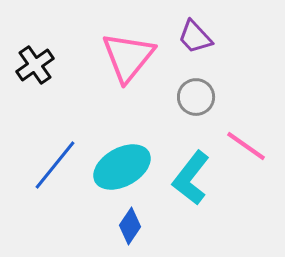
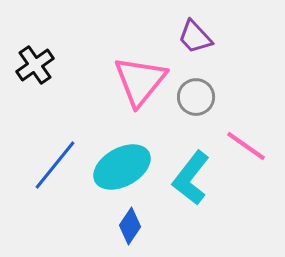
pink triangle: moved 12 px right, 24 px down
